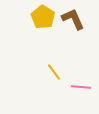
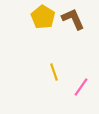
yellow line: rotated 18 degrees clockwise
pink line: rotated 60 degrees counterclockwise
